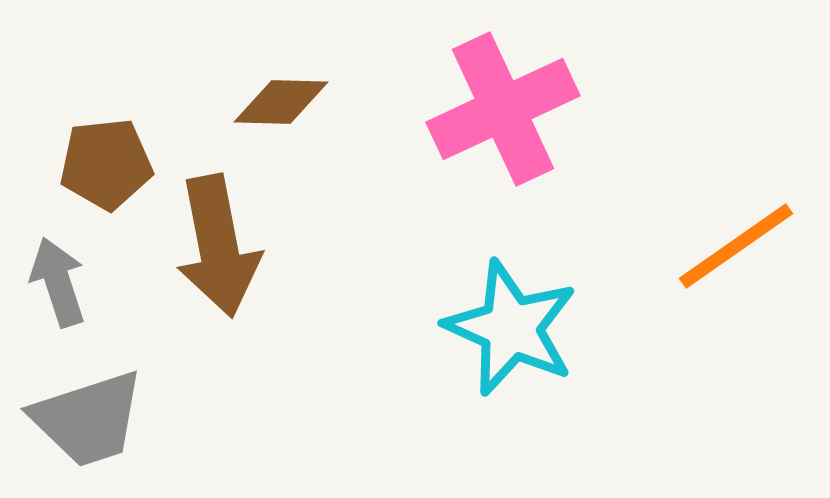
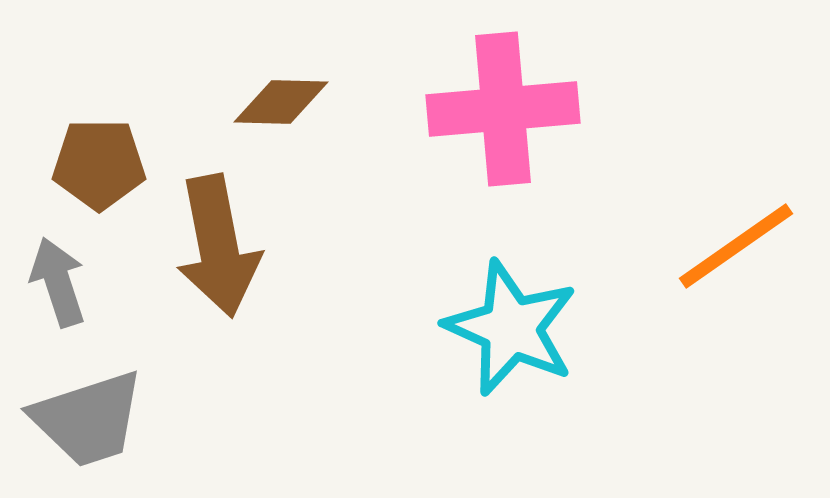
pink cross: rotated 20 degrees clockwise
brown pentagon: moved 7 px left; rotated 6 degrees clockwise
